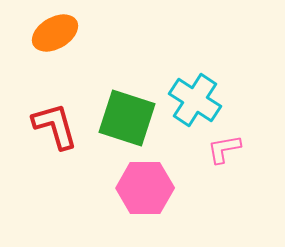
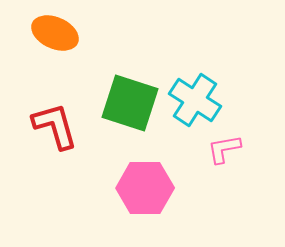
orange ellipse: rotated 54 degrees clockwise
green square: moved 3 px right, 15 px up
